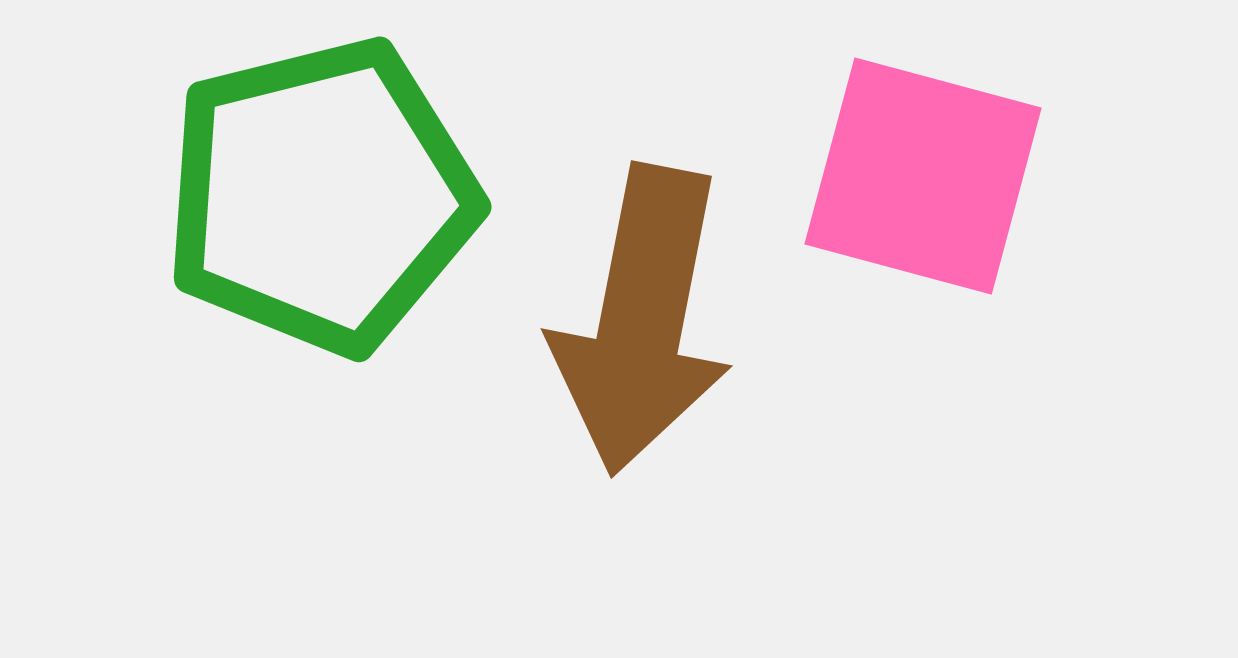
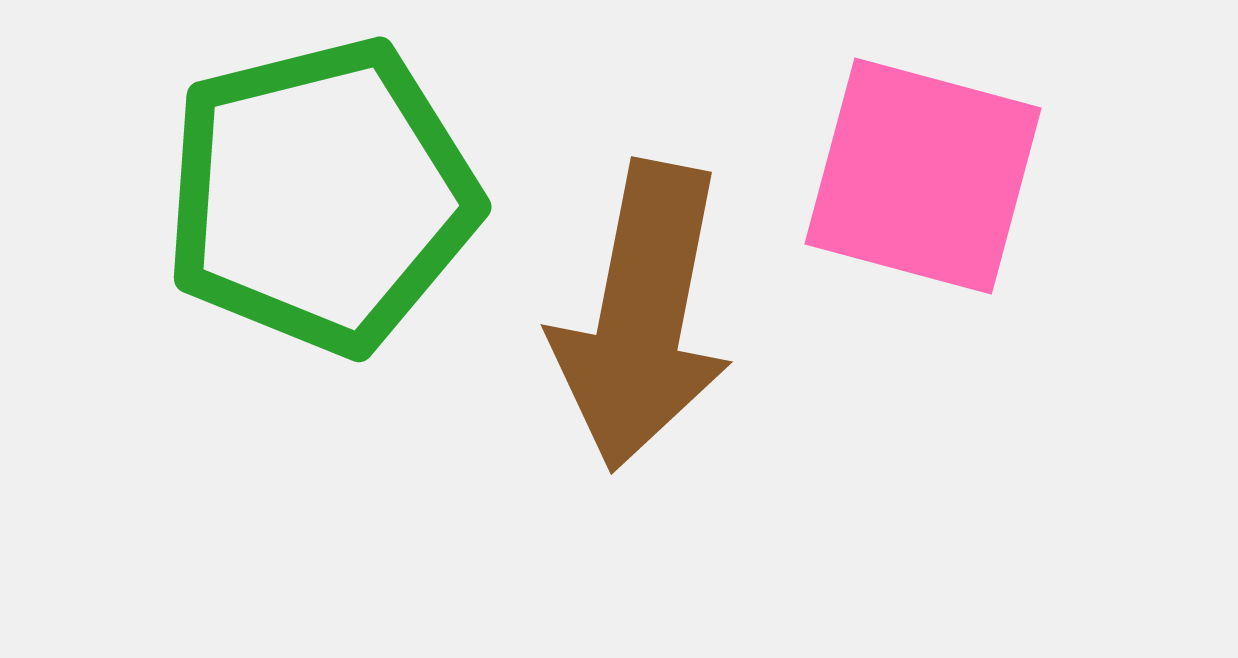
brown arrow: moved 4 px up
